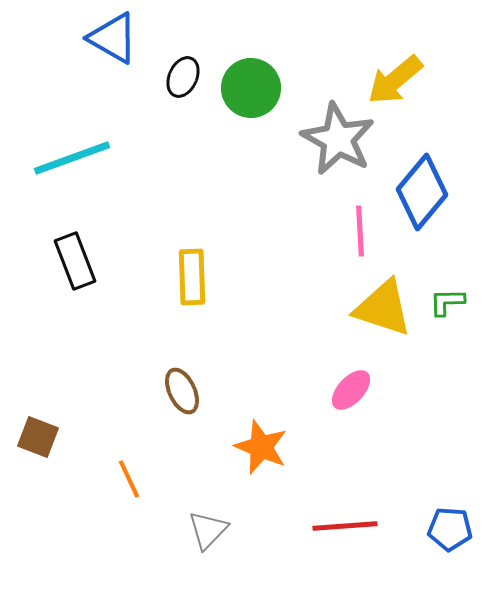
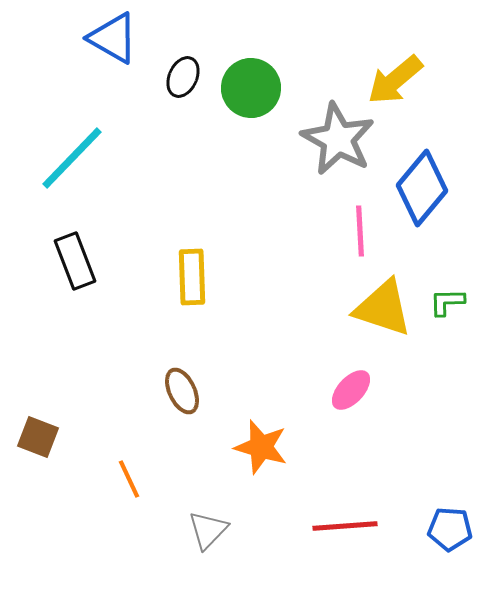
cyan line: rotated 26 degrees counterclockwise
blue diamond: moved 4 px up
orange star: rotated 6 degrees counterclockwise
